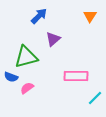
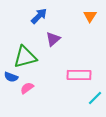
green triangle: moved 1 px left
pink rectangle: moved 3 px right, 1 px up
